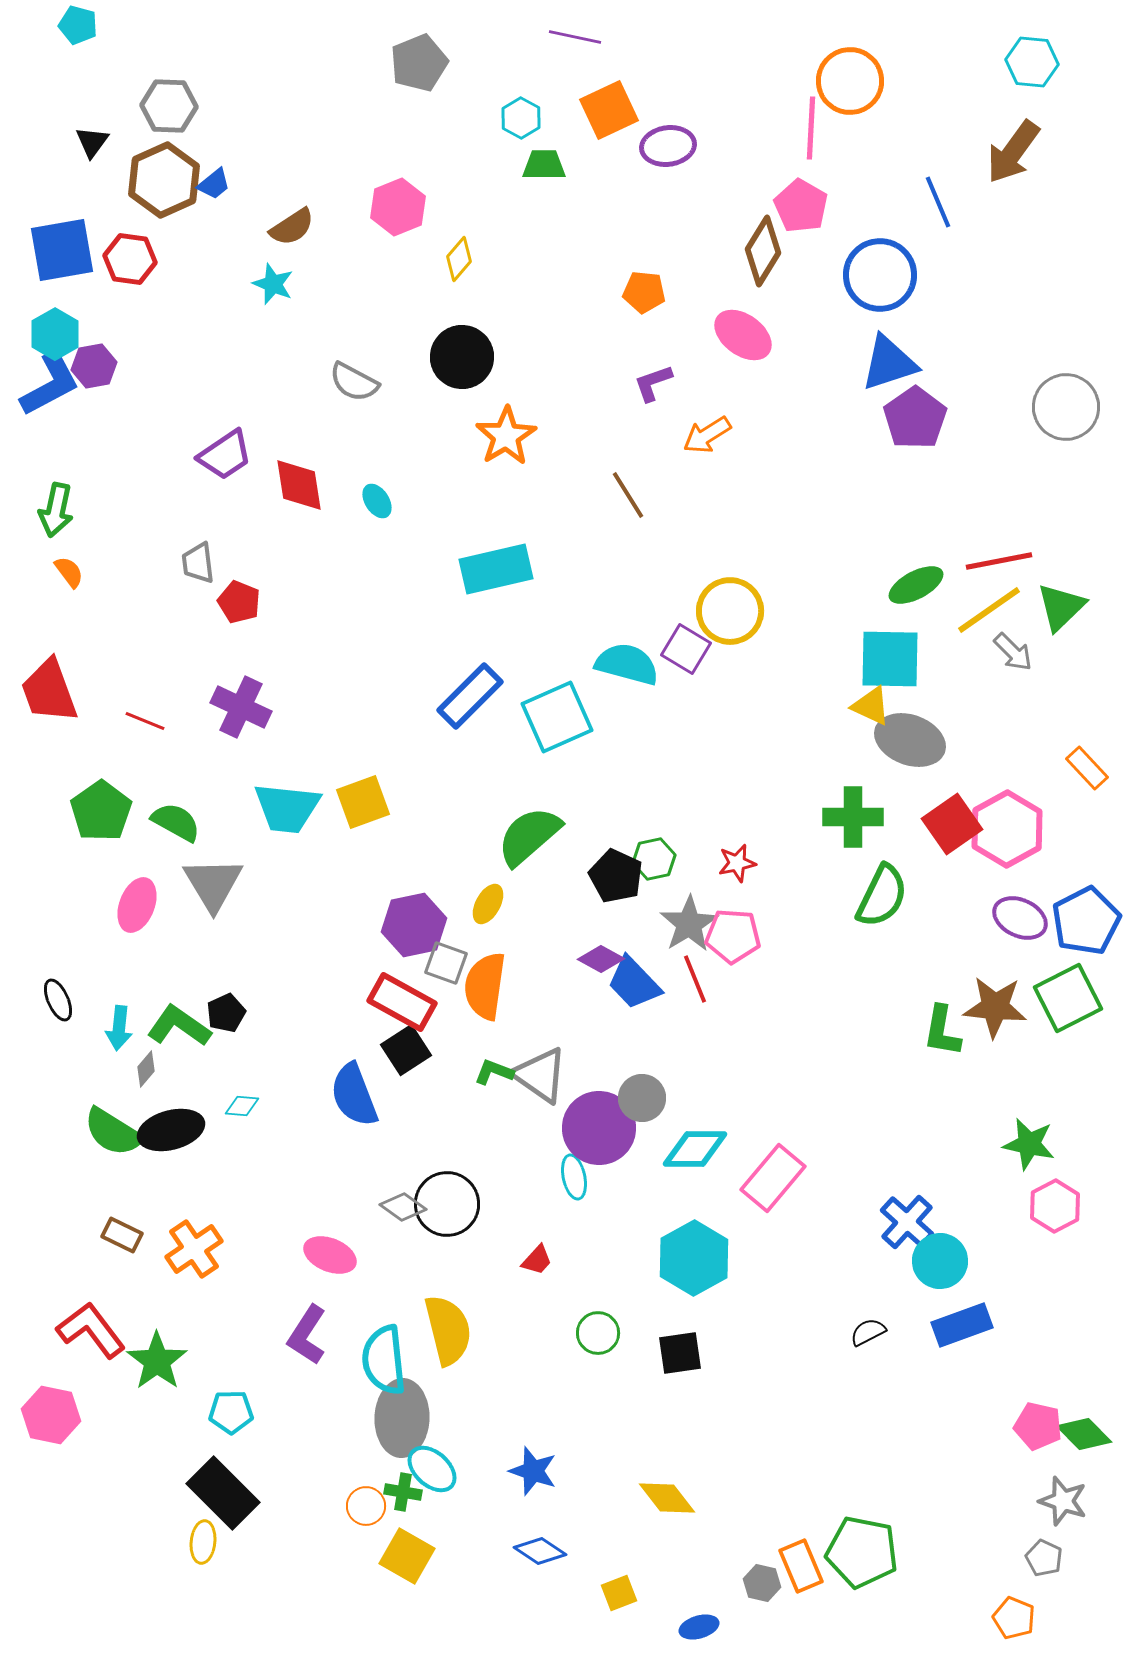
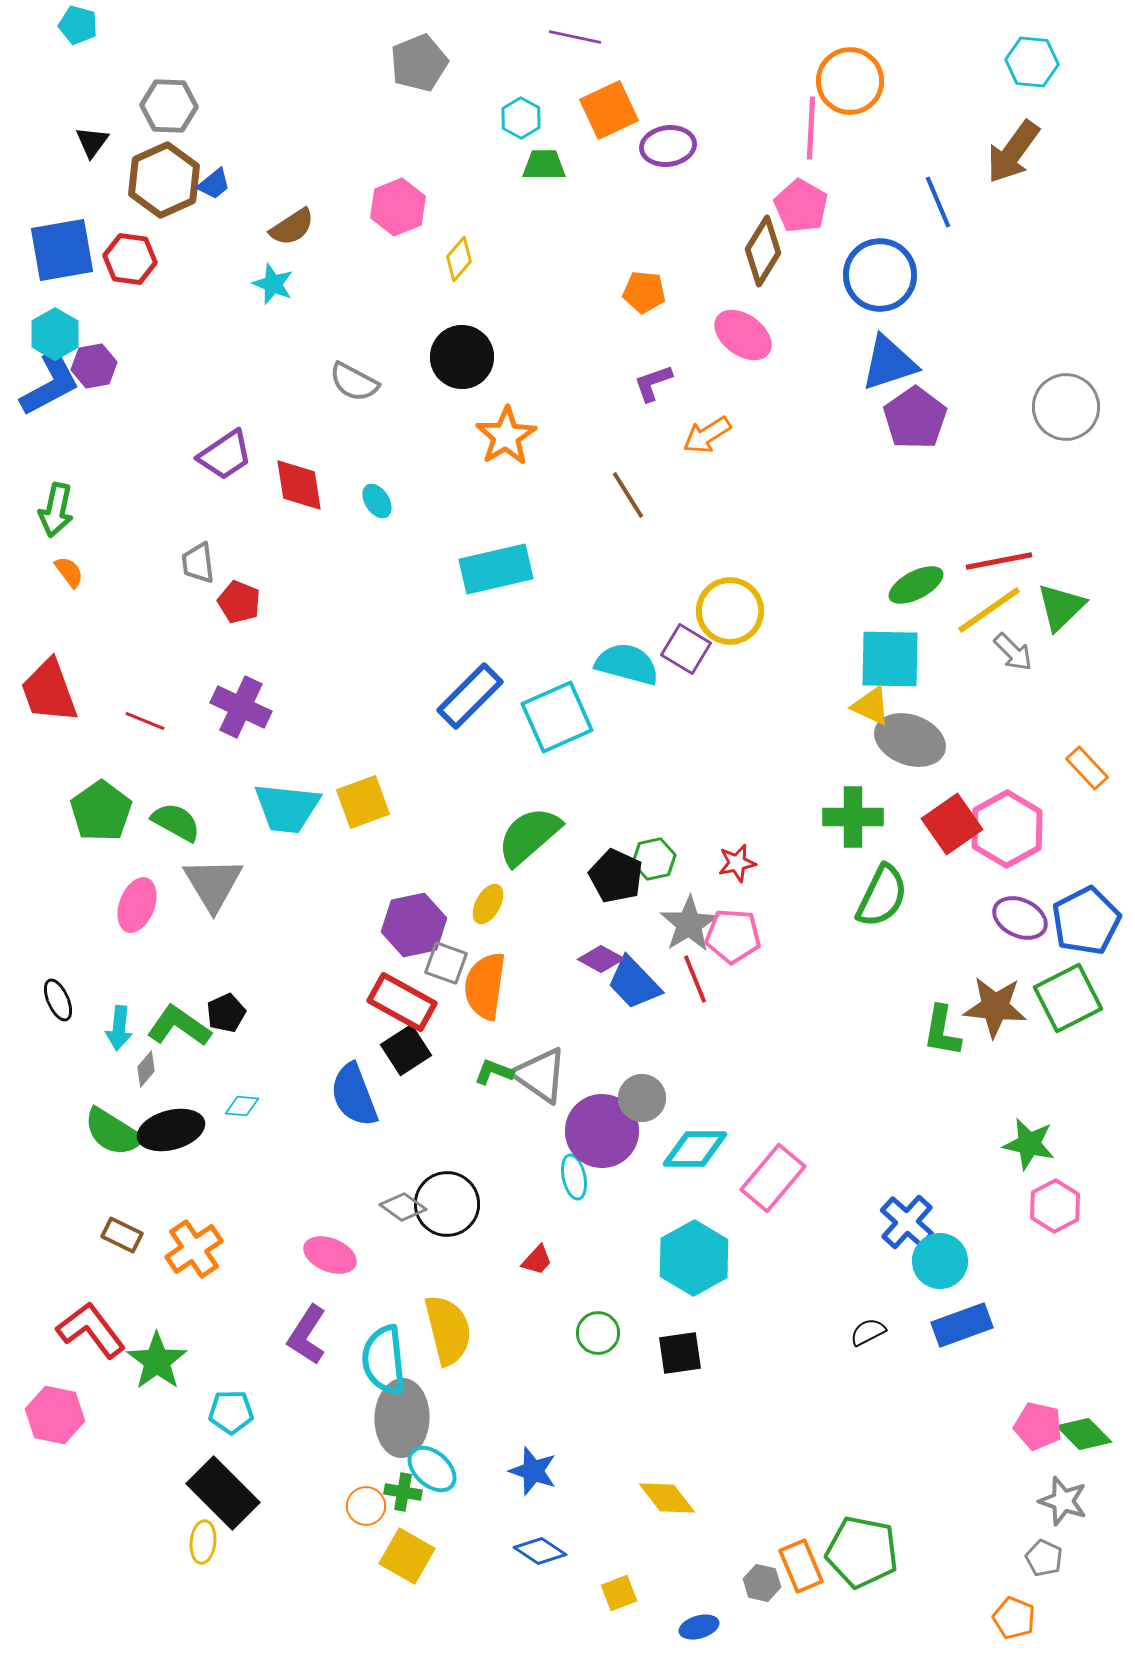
purple circle at (599, 1128): moved 3 px right, 3 px down
pink hexagon at (51, 1415): moved 4 px right
